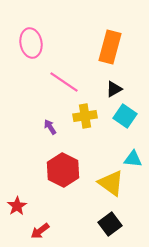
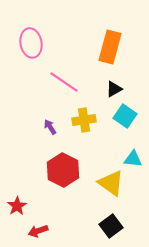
yellow cross: moved 1 px left, 4 px down
black square: moved 1 px right, 2 px down
red arrow: moved 2 px left; rotated 18 degrees clockwise
